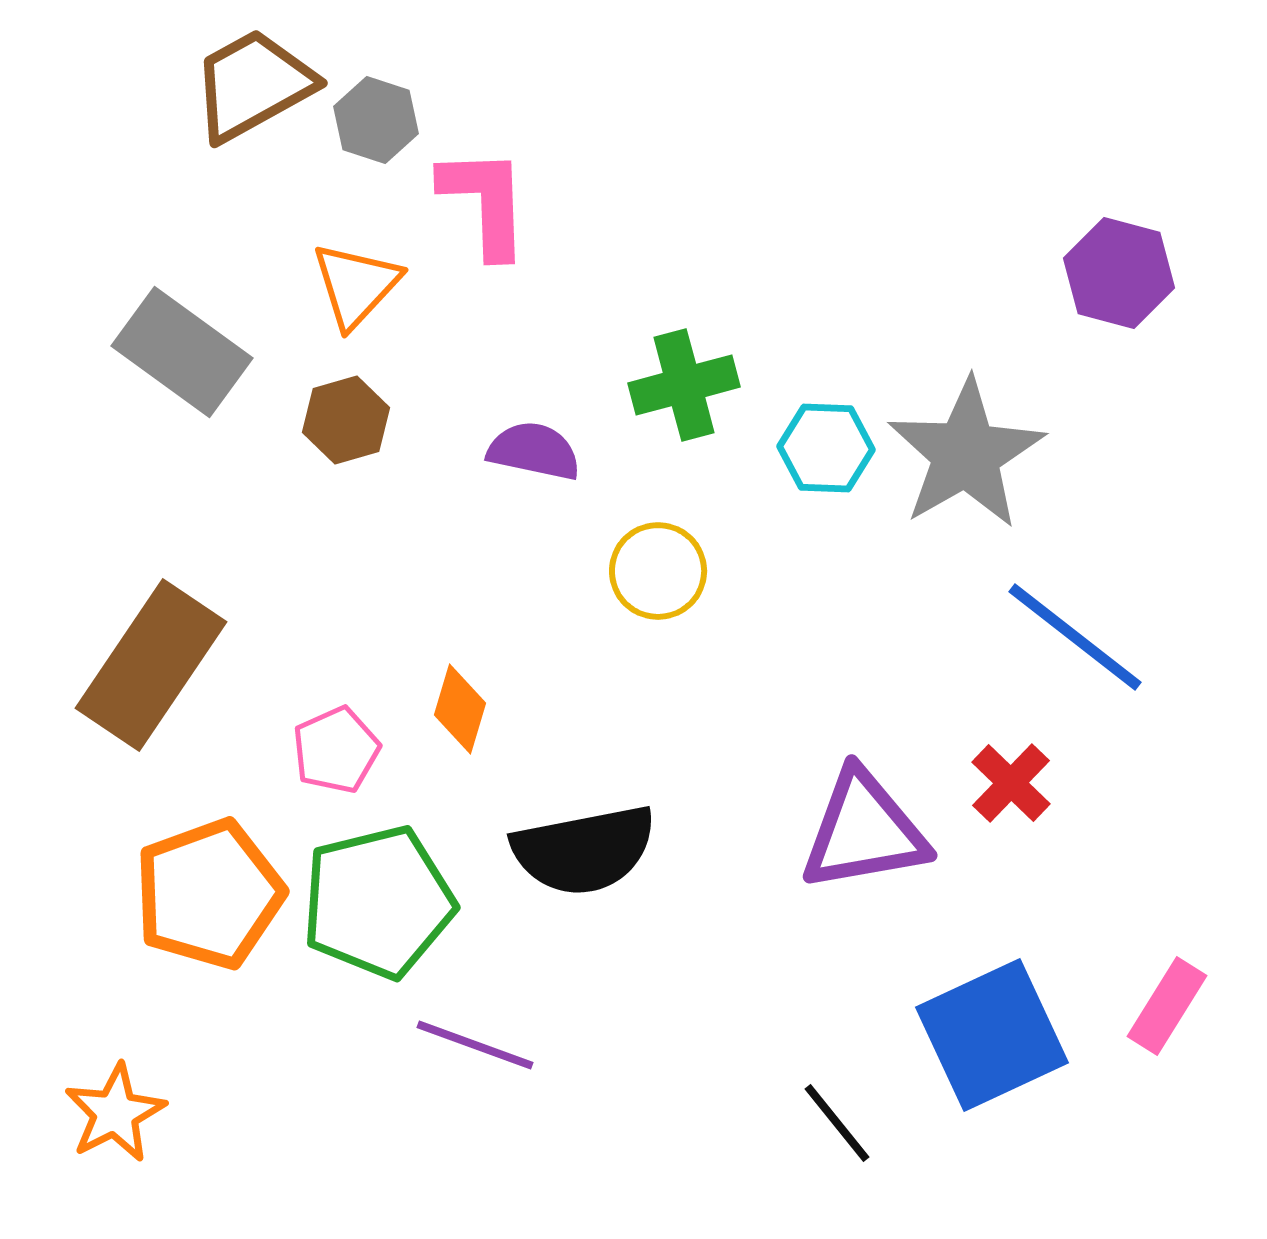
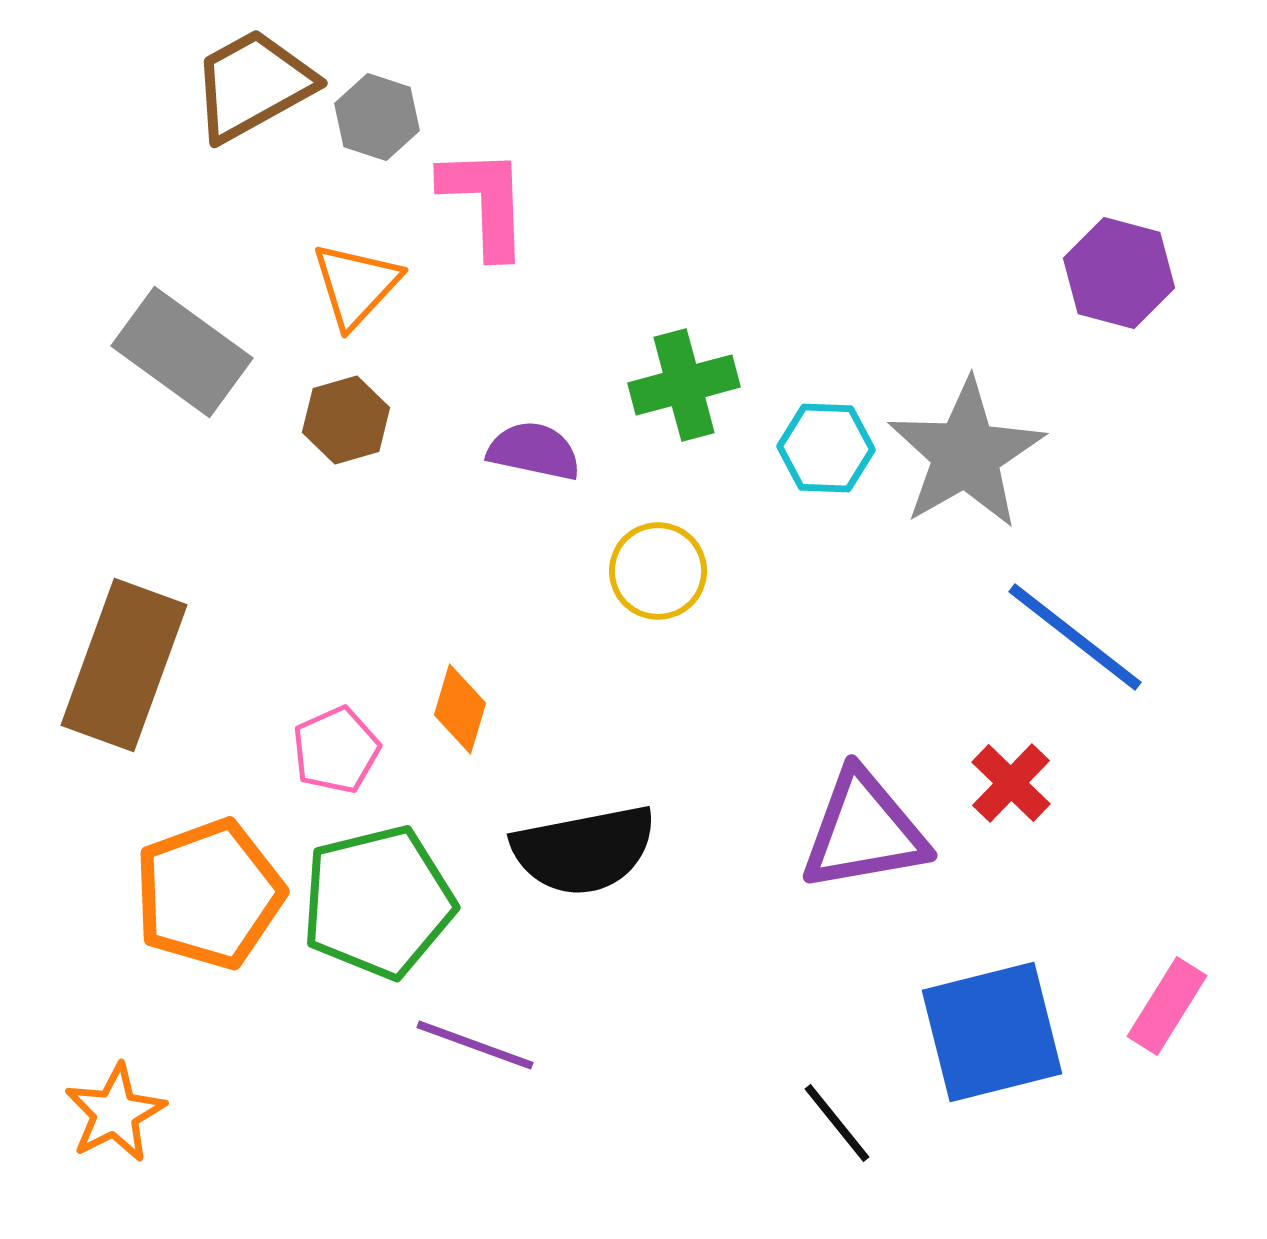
gray hexagon: moved 1 px right, 3 px up
brown rectangle: moved 27 px left; rotated 14 degrees counterclockwise
blue square: moved 3 px up; rotated 11 degrees clockwise
